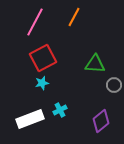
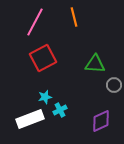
orange line: rotated 42 degrees counterclockwise
cyan star: moved 3 px right, 14 px down
purple diamond: rotated 15 degrees clockwise
